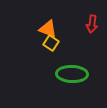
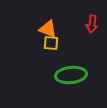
yellow square: rotated 28 degrees counterclockwise
green ellipse: moved 1 px left, 1 px down; rotated 8 degrees counterclockwise
